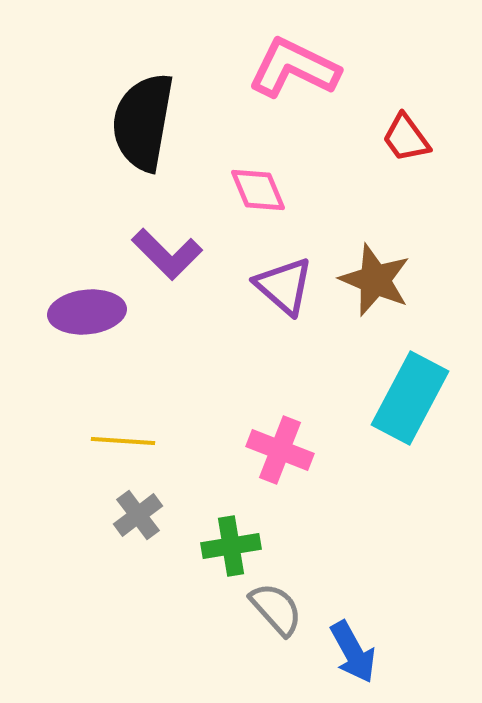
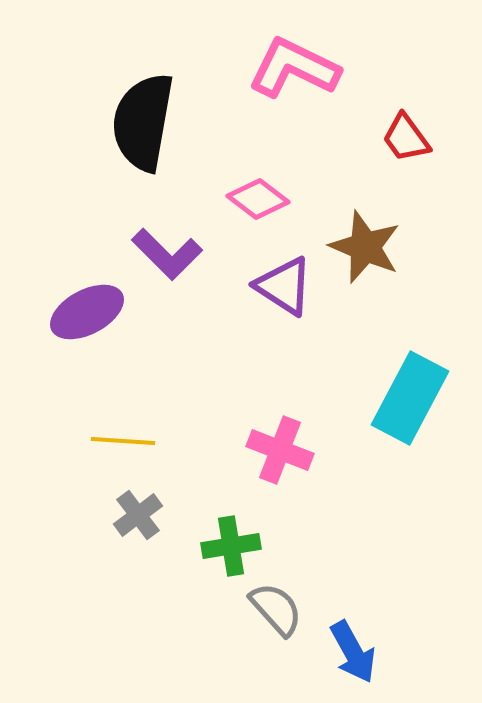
pink diamond: moved 9 px down; rotated 30 degrees counterclockwise
brown star: moved 10 px left, 33 px up
purple triangle: rotated 8 degrees counterclockwise
purple ellipse: rotated 22 degrees counterclockwise
